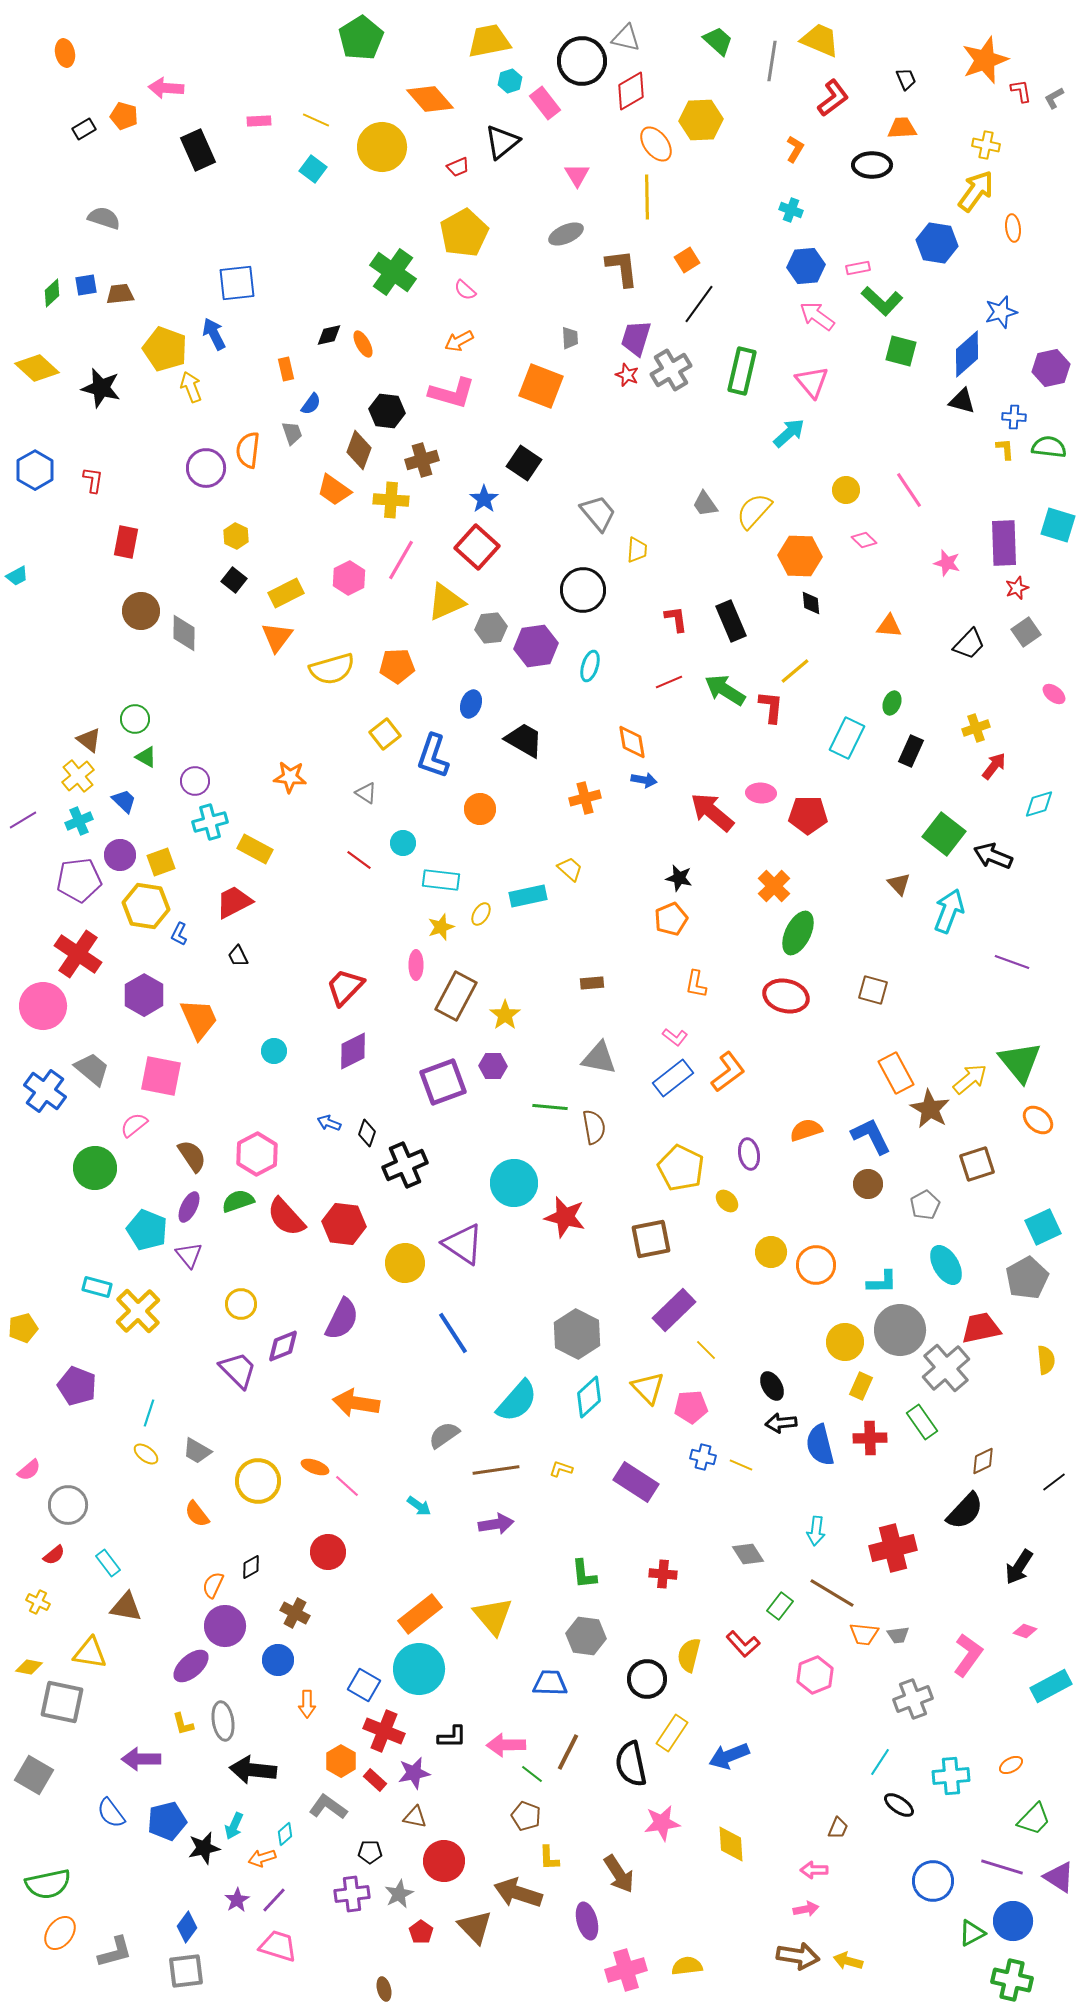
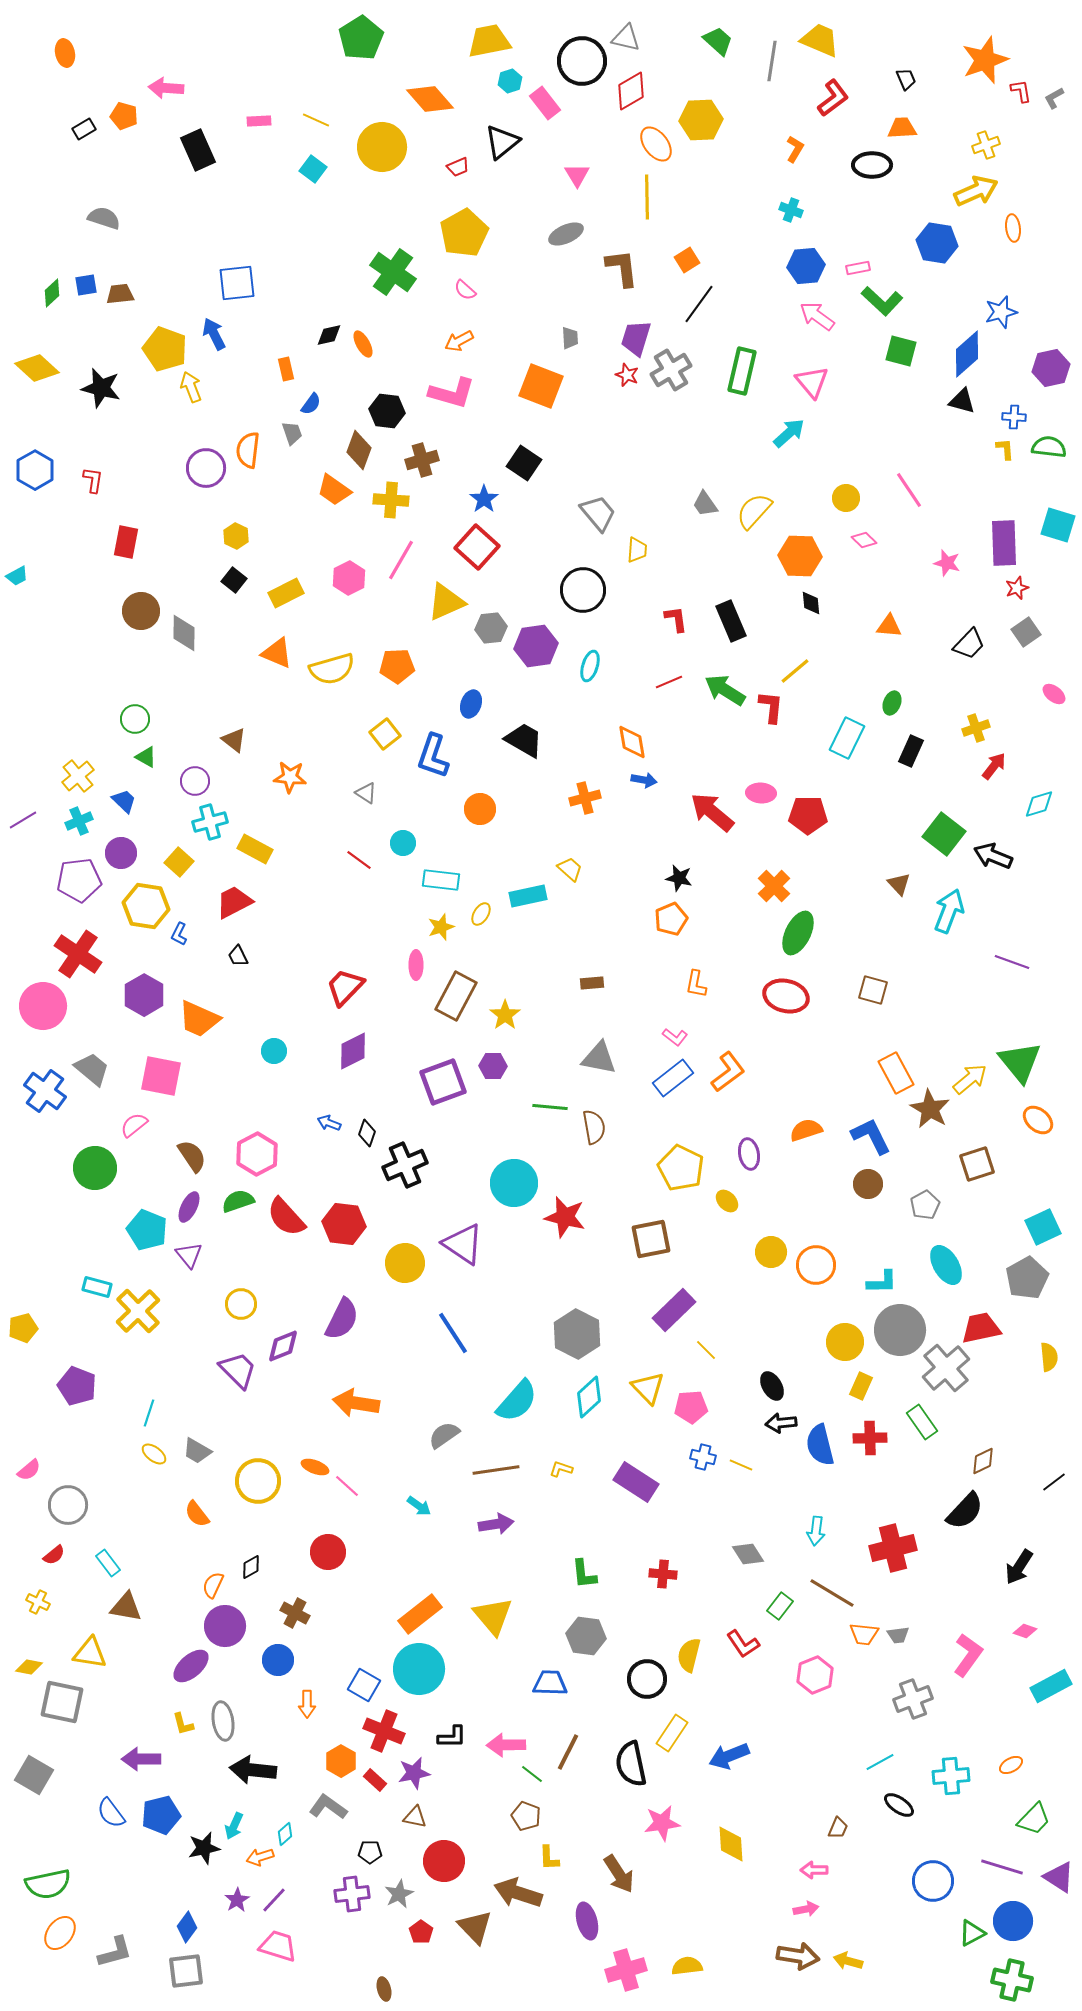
yellow cross at (986, 145): rotated 32 degrees counterclockwise
yellow arrow at (976, 191): rotated 30 degrees clockwise
yellow circle at (846, 490): moved 8 px down
orange triangle at (277, 637): moved 16 px down; rotated 44 degrees counterclockwise
brown triangle at (89, 740): moved 145 px right
purple circle at (120, 855): moved 1 px right, 2 px up
yellow square at (161, 862): moved 18 px right; rotated 28 degrees counterclockwise
orange trapezoid at (199, 1019): rotated 138 degrees clockwise
yellow semicircle at (1046, 1360): moved 3 px right, 3 px up
yellow ellipse at (146, 1454): moved 8 px right
red L-shape at (743, 1644): rotated 8 degrees clockwise
cyan line at (880, 1762): rotated 28 degrees clockwise
blue pentagon at (167, 1821): moved 6 px left, 6 px up
orange arrow at (262, 1858): moved 2 px left, 1 px up
